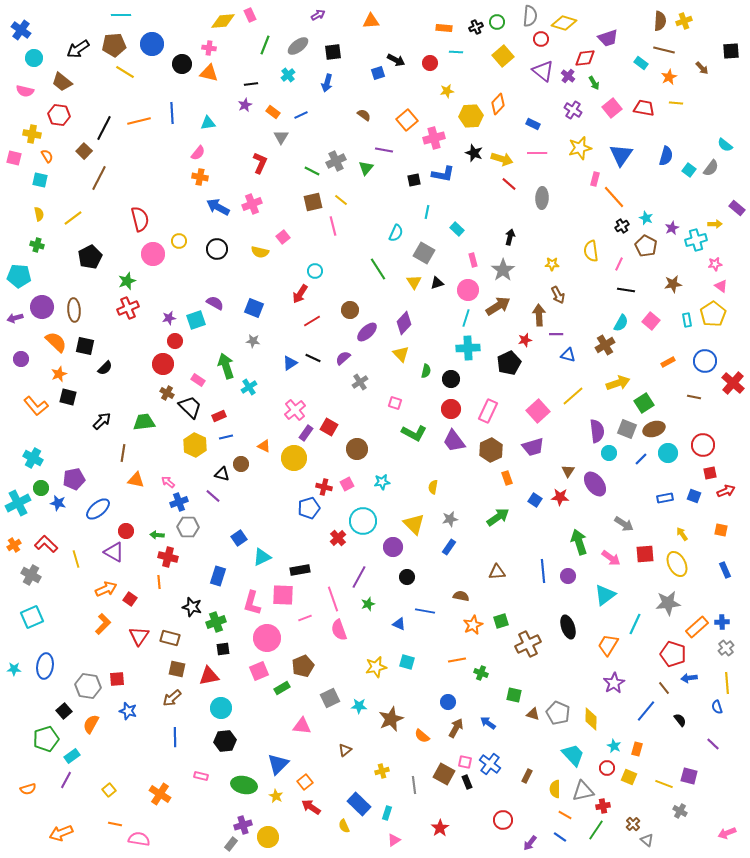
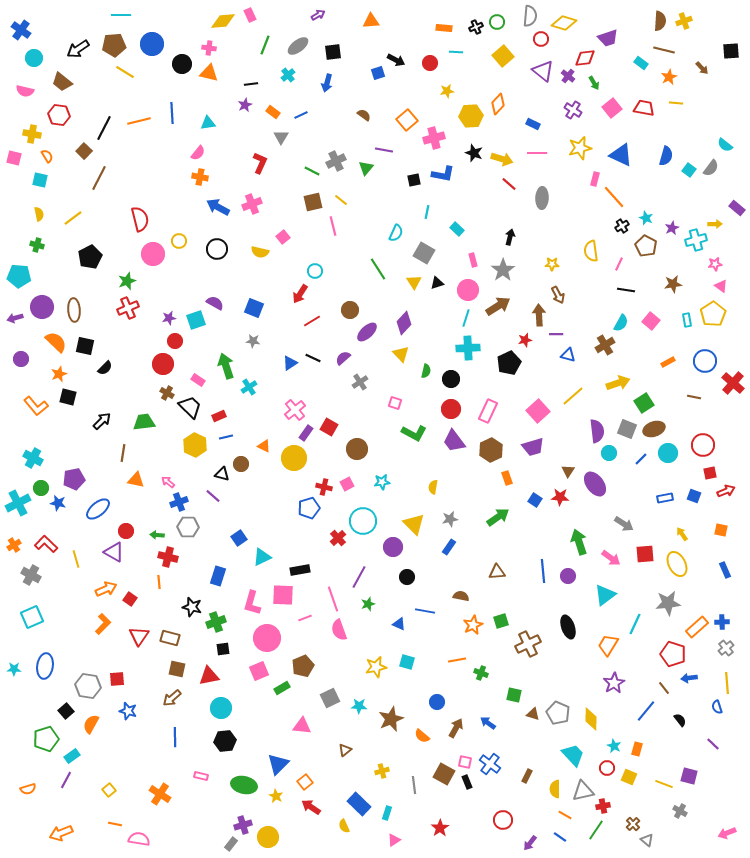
blue triangle at (621, 155): rotated 40 degrees counterclockwise
blue circle at (448, 702): moved 11 px left
black square at (64, 711): moved 2 px right
